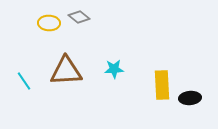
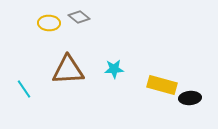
brown triangle: moved 2 px right, 1 px up
cyan line: moved 8 px down
yellow rectangle: rotated 72 degrees counterclockwise
